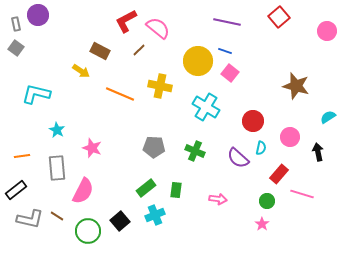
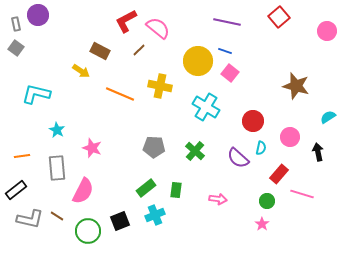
green cross at (195, 151): rotated 18 degrees clockwise
black square at (120, 221): rotated 18 degrees clockwise
